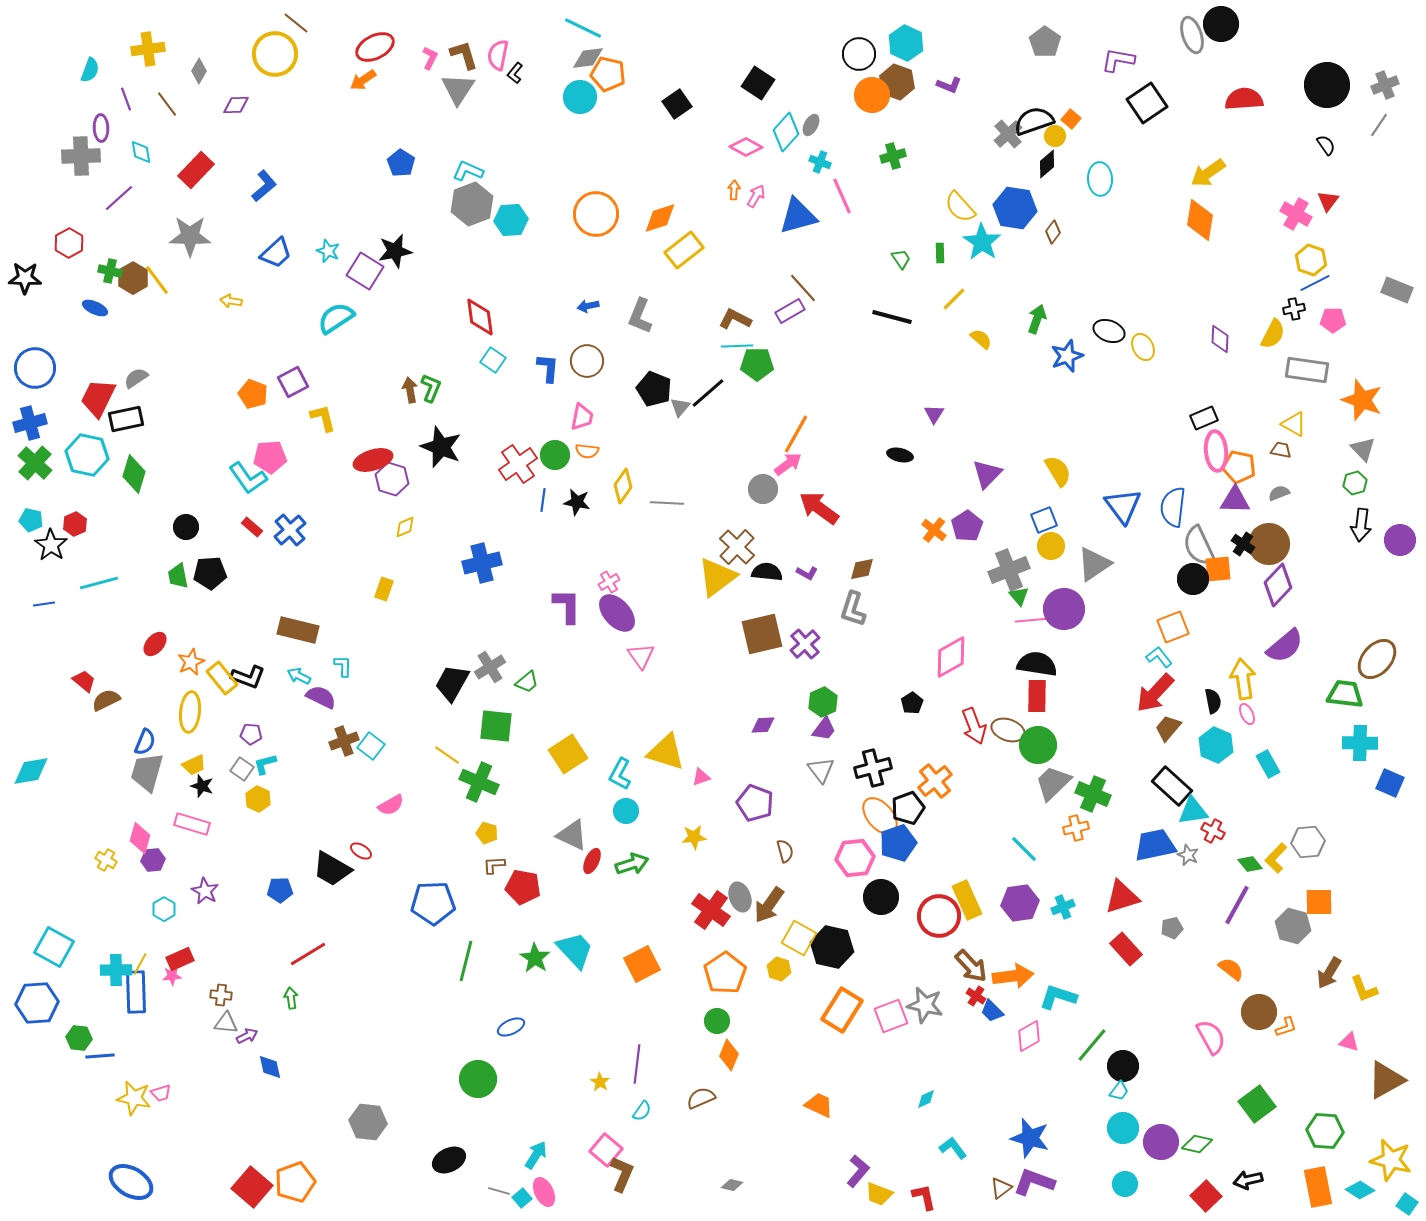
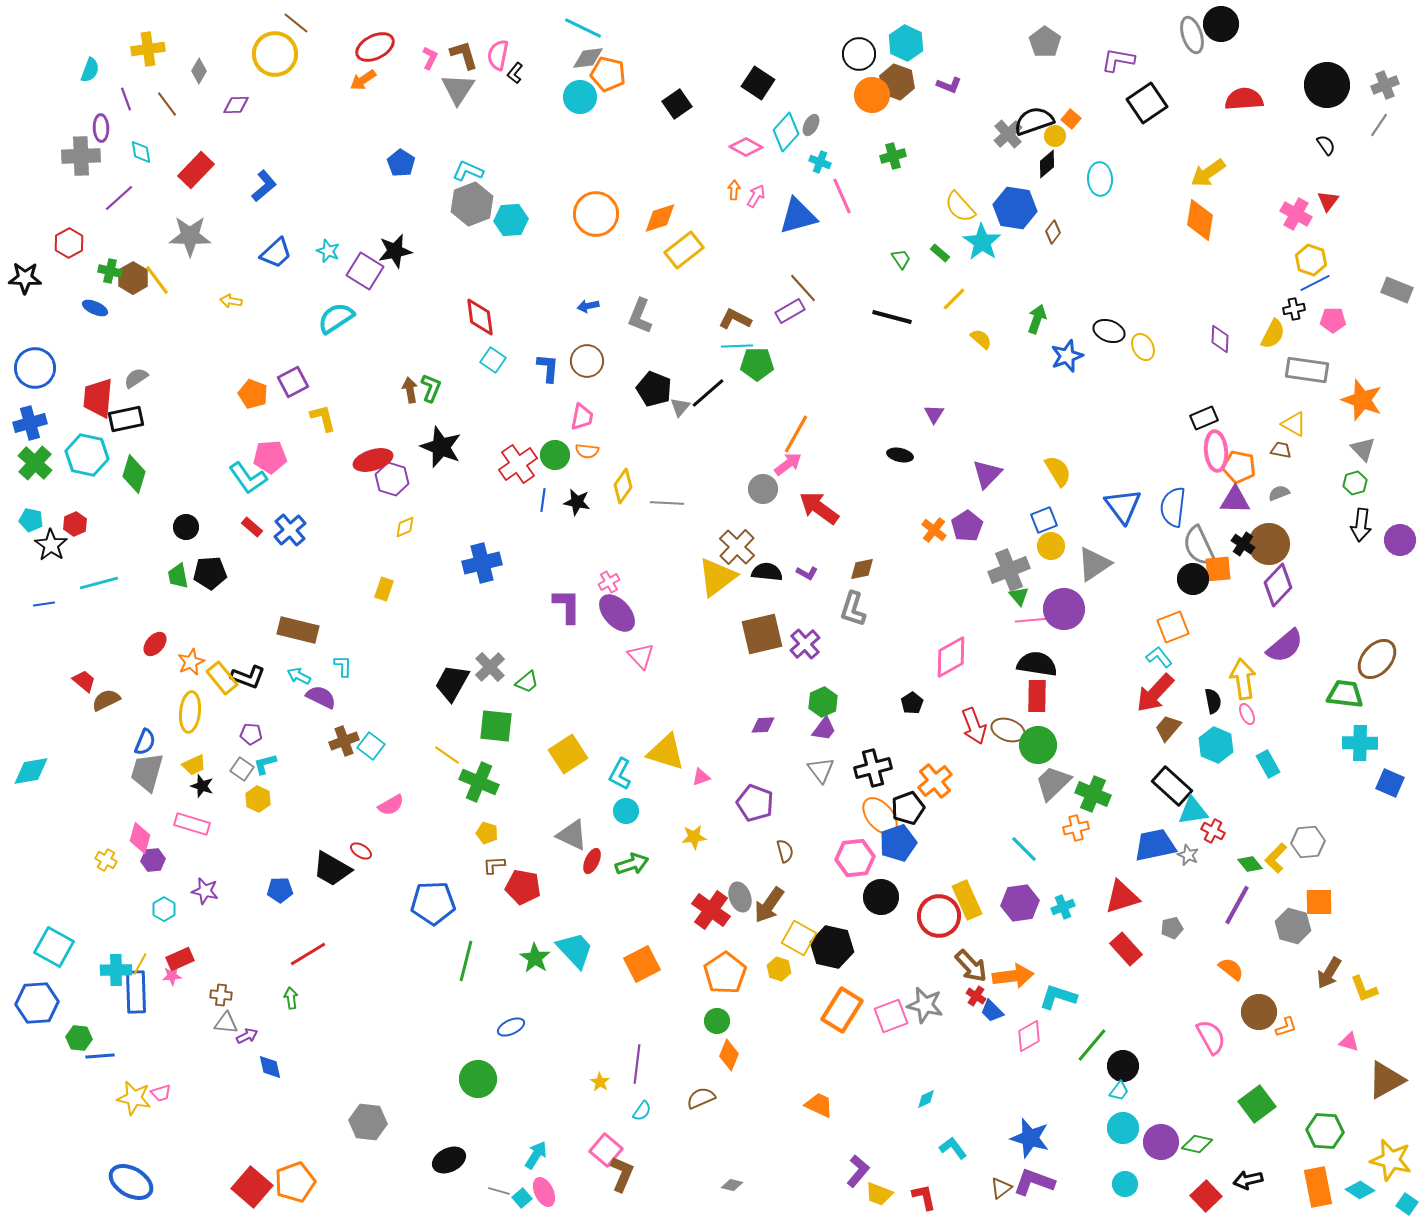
green rectangle at (940, 253): rotated 48 degrees counterclockwise
red trapezoid at (98, 398): rotated 21 degrees counterclockwise
pink triangle at (641, 656): rotated 8 degrees counterclockwise
gray cross at (490, 667): rotated 12 degrees counterclockwise
purple star at (205, 891): rotated 16 degrees counterclockwise
